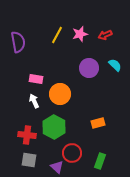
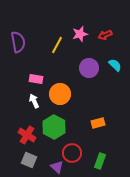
yellow line: moved 10 px down
red cross: rotated 24 degrees clockwise
gray square: rotated 14 degrees clockwise
